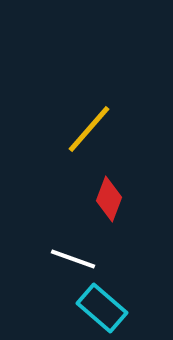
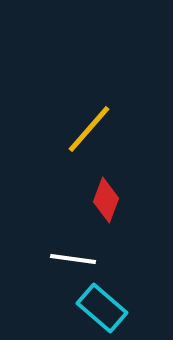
red diamond: moved 3 px left, 1 px down
white line: rotated 12 degrees counterclockwise
